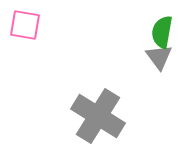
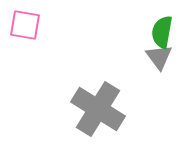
gray cross: moved 7 px up
